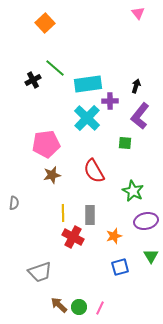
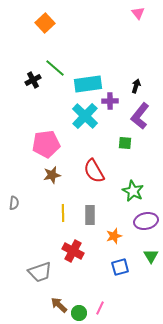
cyan cross: moved 2 px left, 2 px up
red cross: moved 14 px down
green circle: moved 6 px down
